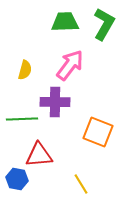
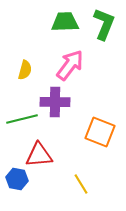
green L-shape: rotated 8 degrees counterclockwise
green line: rotated 12 degrees counterclockwise
orange square: moved 2 px right
